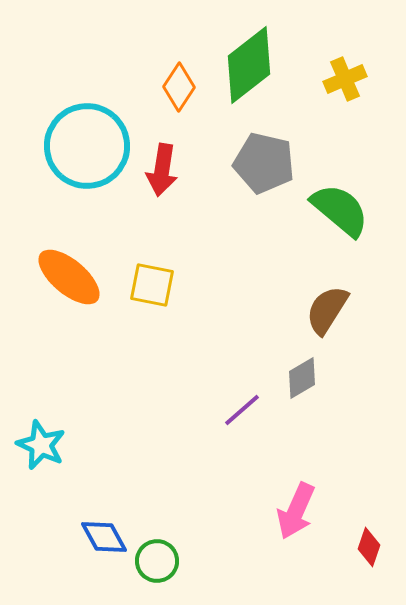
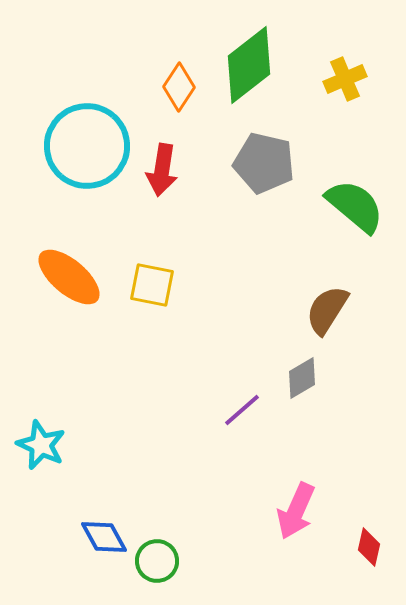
green semicircle: moved 15 px right, 4 px up
red diamond: rotated 6 degrees counterclockwise
